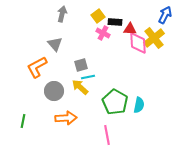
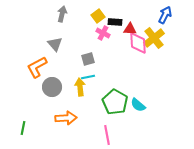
gray square: moved 7 px right, 6 px up
yellow arrow: rotated 42 degrees clockwise
gray circle: moved 2 px left, 4 px up
cyan semicircle: moved 1 px left; rotated 119 degrees clockwise
green line: moved 7 px down
